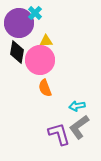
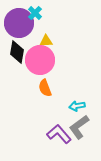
purple L-shape: rotated 25 degrees counterclockwise
